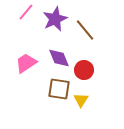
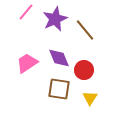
pink trapezoid: moved 1 px right
yellow triangle: moved 9 px right, 2 px up
